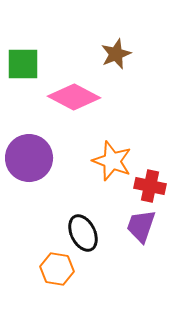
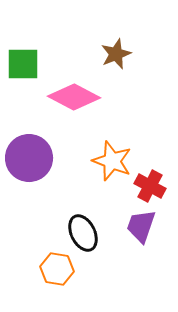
red cross: rotated 16 degrees clockwise
